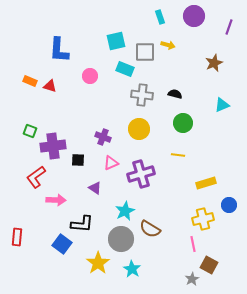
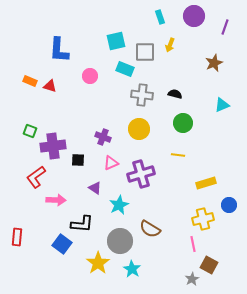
purple line at (229, 27): moved 4 px left
yellow arrow at (168, 45): moved 2 px right; rotated 96 degrees clockwise
cyan star at (125, 211): moved 6 px left, 6 px up
gray circle at (121, 239): moved 1 px left, 2 px down
